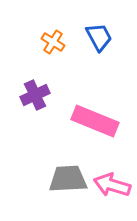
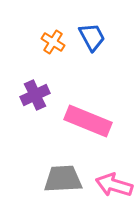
blue trapezoid: moved 7 px left
pink rectangle: moved 7 px left
gray trapezoid: moved 5 px left
pink arrow: moved 2 px right
